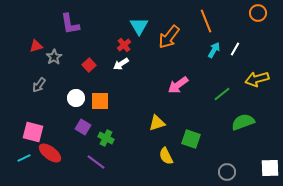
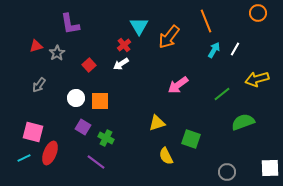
gray star: moved 3 px right, 4 px up
red ellipse: rotated 75 degrees clockwise
